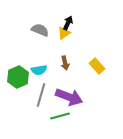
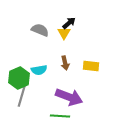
black arrow: moved 1 px right; rotated 24 degrees clockwise
yellow triangle: rotated 24 degrees counterclockwise
yellow rectangle: moved 6 px left; rotated 42 degrees counterclockwise
green hexagon: moved 1 px right, 1 px down
gray line: moved 19 px left
green line: rotated 18 degrees clockwise
